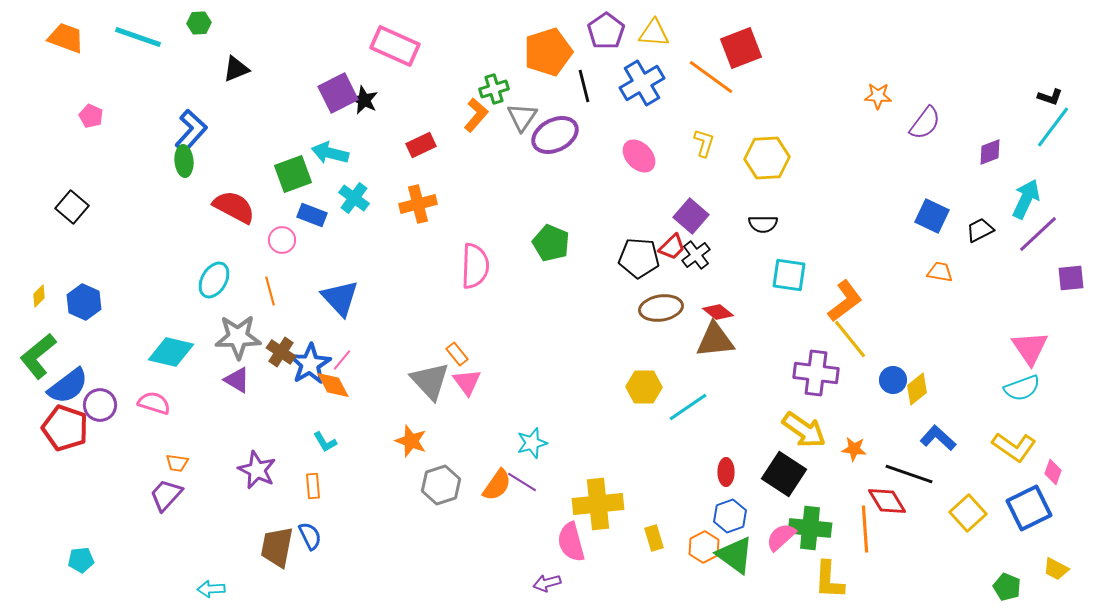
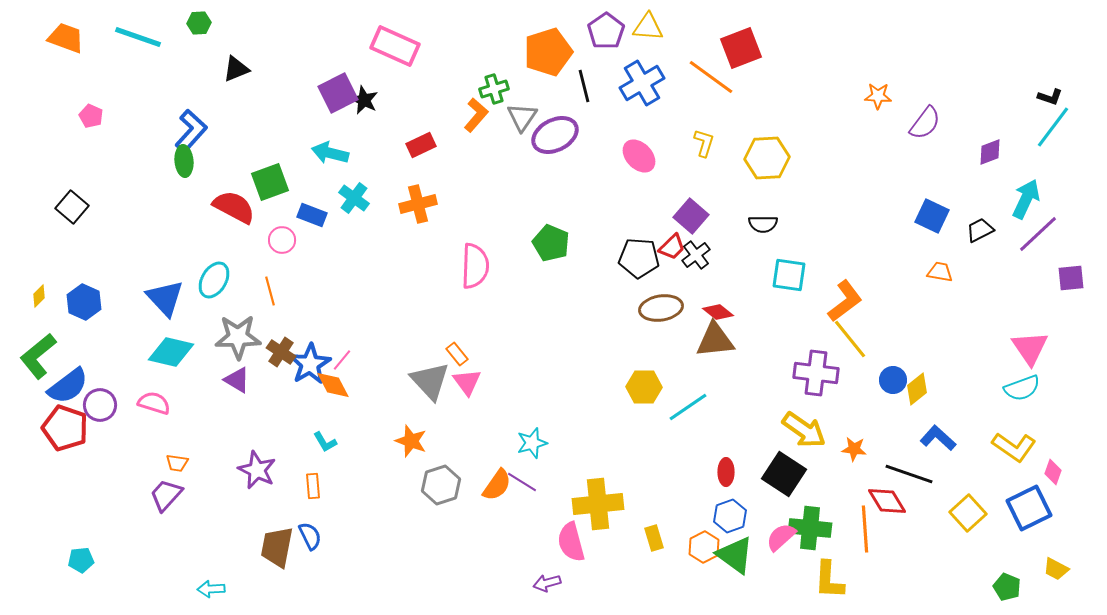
yellow triangle at (654, 33): moved 6 px left, 6 px up
green square at (293, 174): moved 23 px left, 8 px down
blue triangle at (340, 298): moved 175 px left
